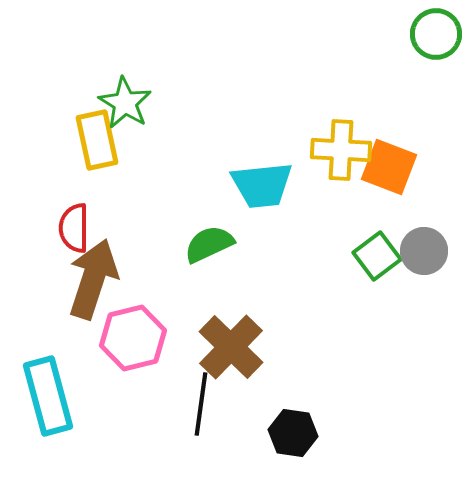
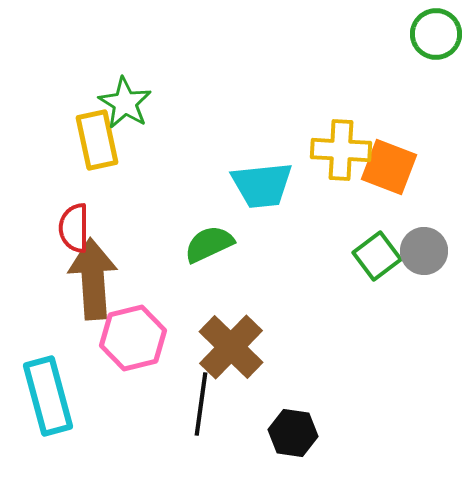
brown arrow: rotated 22 degrees counterclockwise
